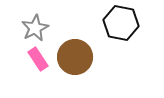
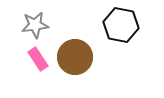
black hexagon: moved 2 px down
gray star: moved 3 px up; rotated 20 degrees clockwise
